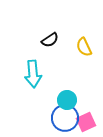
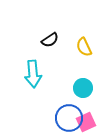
cyan circle: moved 16 px right, 12 px up
blue circle: moved 4 px right
